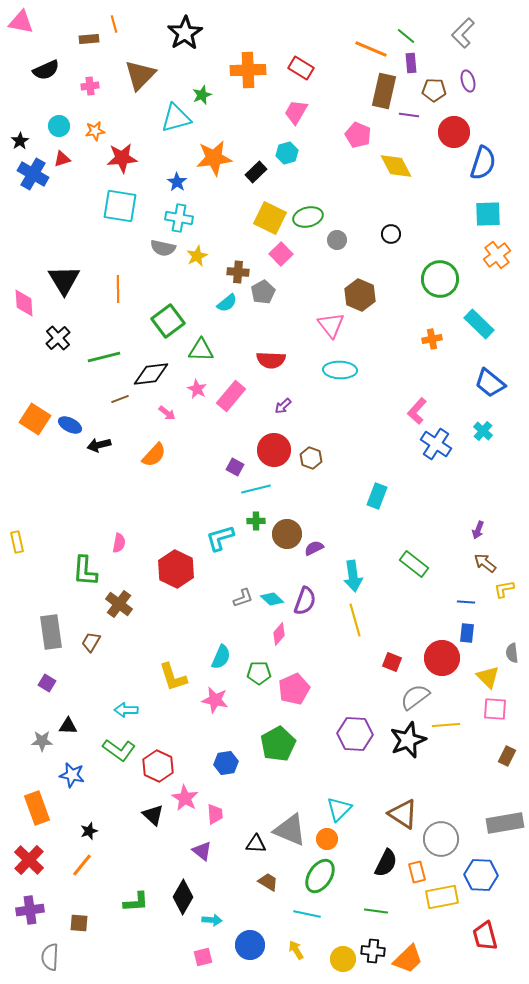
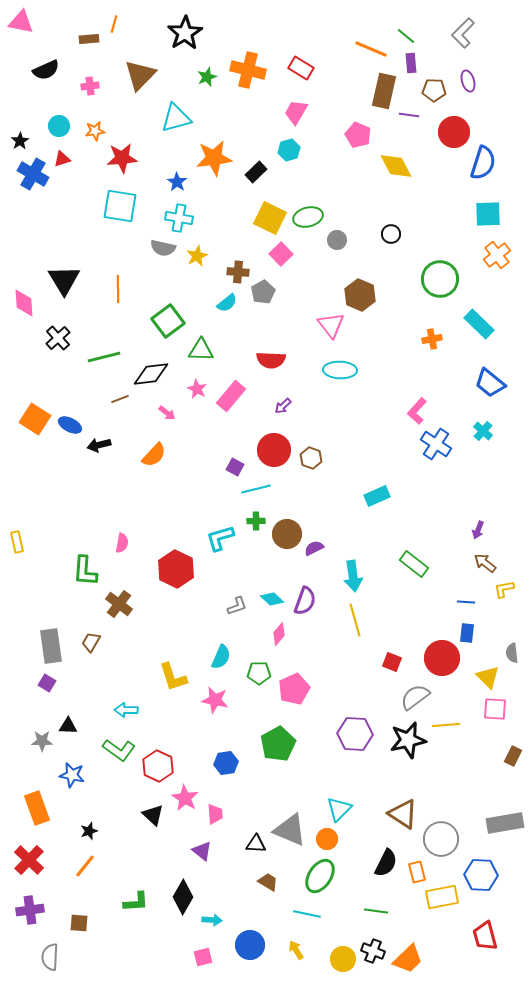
orange line at (114, 24): rotated 30 degrees clockwise
orange cross at (248, 70): rotated 16 degrees clockwise
green star at (202, 95): moved 5 px right, 18 px up
cyan hexagon at (287, 153): moved 2 px right, 3 px up
cyan rectangle at (377, 496): rotated 45 degrees clockwise
pink semicircle at (119, 543): moved 3 px right
gray L-shape at (243, 598): moved 6 px left, 8 px down
gray rectangle at (51, 632): moved 14 px down
black star at (408, 740): rotated 9 degrees clockwise
brown rectangle at (507, 756): moved 6 px right
orange line at (82, 865): moved 3 px right, 1 px down
black cross at (373, 951): rotated 15 degrees clockwise
